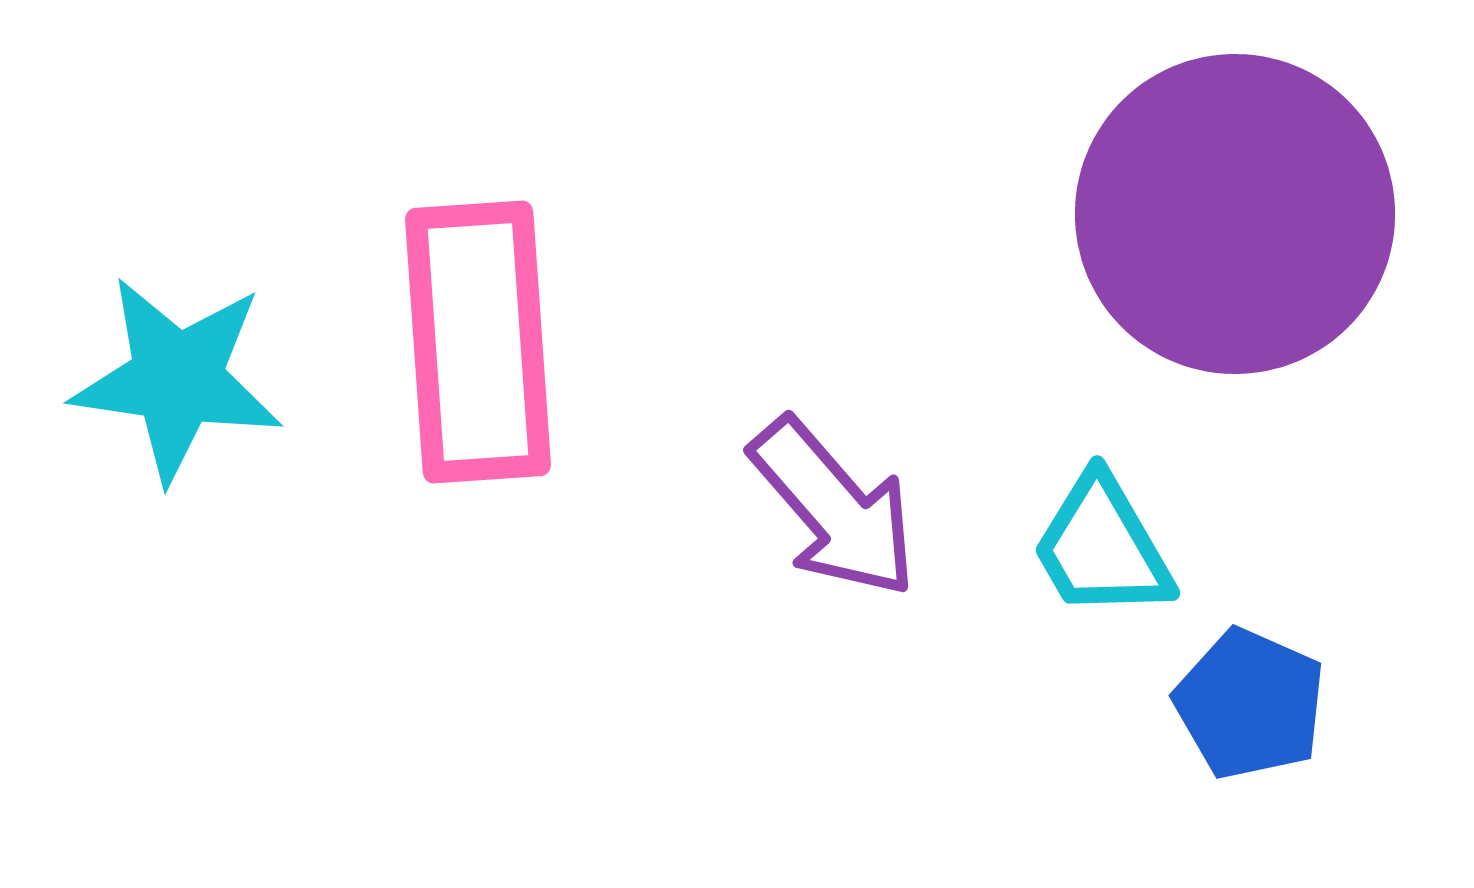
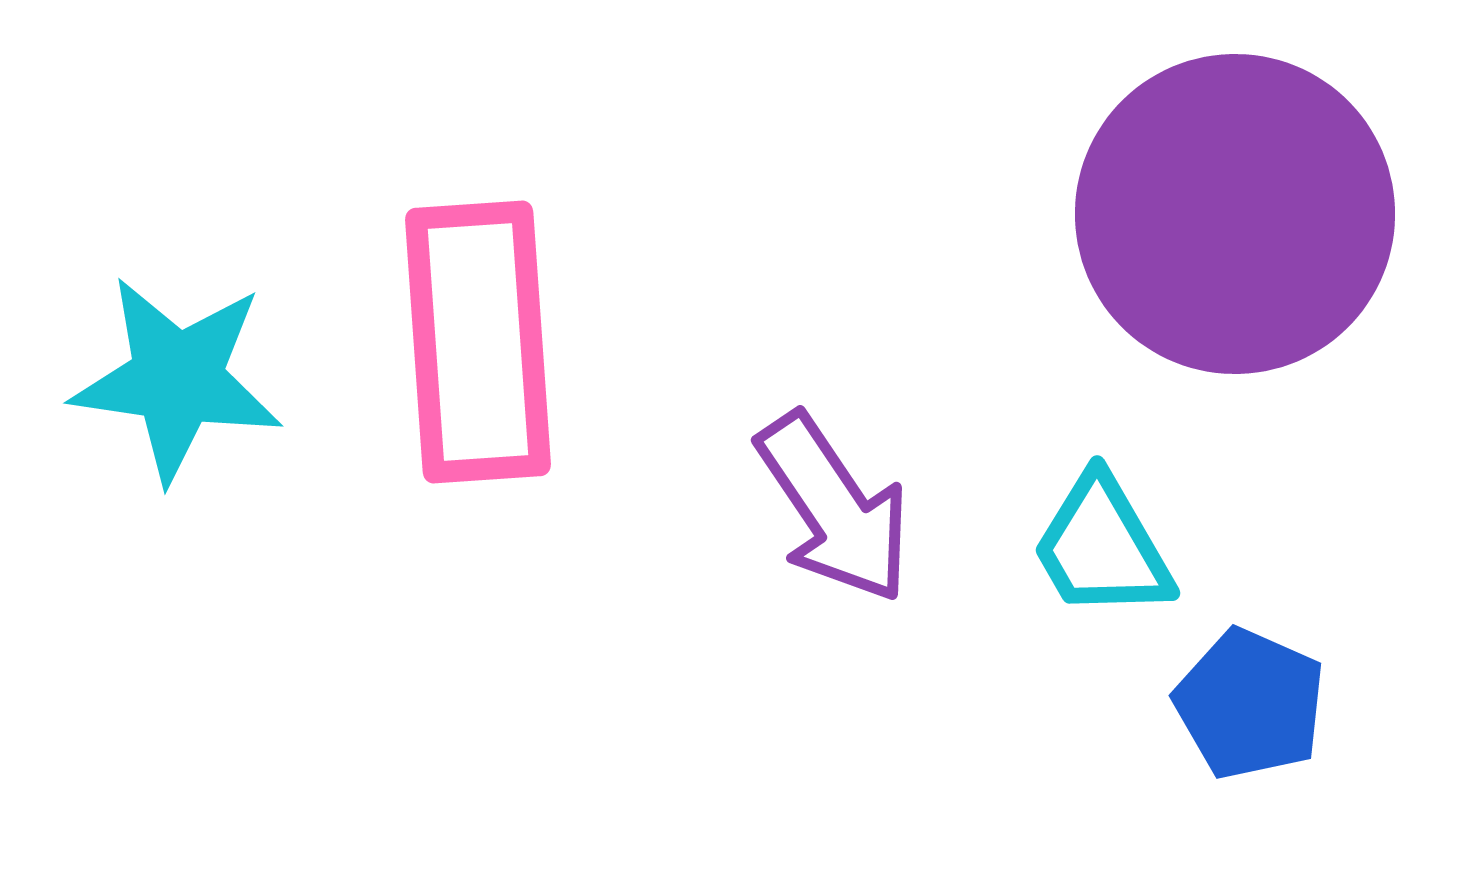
purple arrow: rotated 7 degrees clockwise
